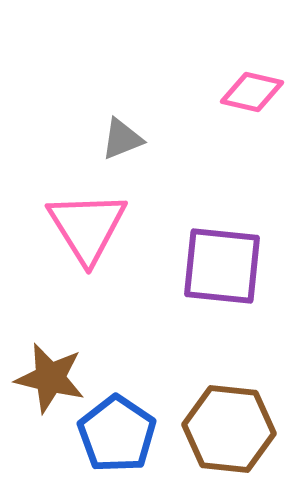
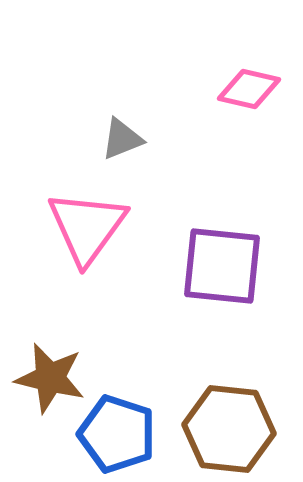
pink diamond: moved 3 px left, 3 px up
pink triangle: rotated 8 degrees clockwise
blue pentagon: rotated 16 degrees counterclockwise
